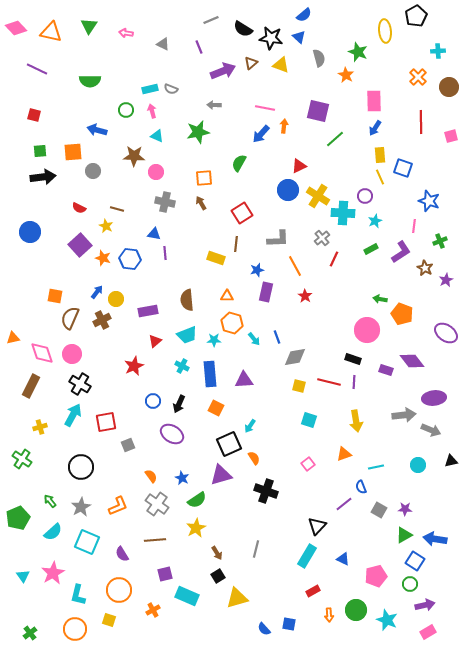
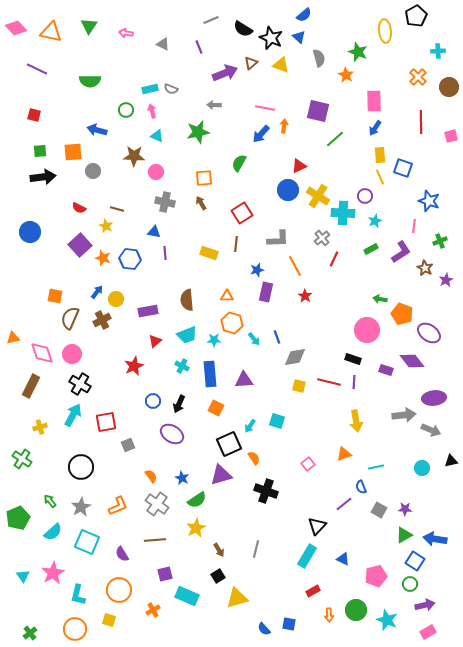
black star at (271, 38): rotated 15 degrees clockwise
purple arrow at (223, 71): moved 2 px right, 2 px down
blue triangle at (154, 234): moved 2 px up
yellow rectangle at (216, 258): moved 7 px left, 5 px up
purple ellipse at (446, 333): moved 17 px left
cyan square at (309, 420): moved 32 px left, 1 px down
cyan circle at (418, 465): moved 4 px right, 3 px down
brown arrow at (217, 553): moved 2 px right, 3 px up
